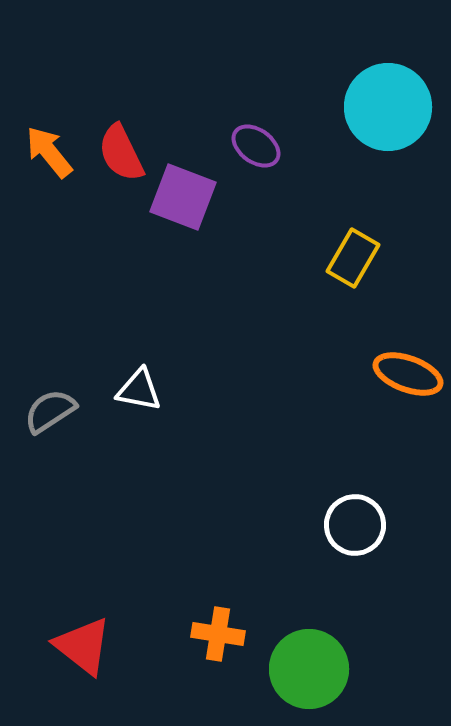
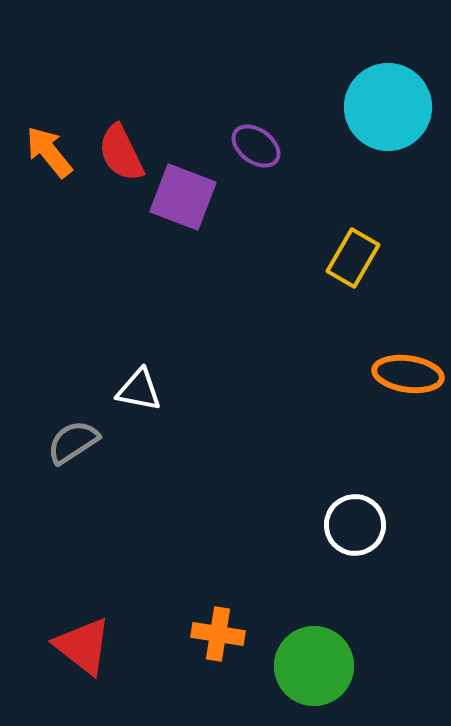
orange ellipse: rotated 12 degrees counterclockwise
gray semicircle: moved 23 px right, 31 px down
green circle: moved 5 px right, 3 px up
